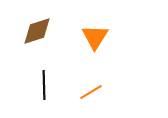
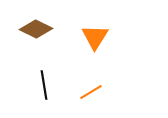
brown diamond: moved 1 px left, 2 px up; rotated 44 degrees clockwise
black line: rotated 8 degrees counterclockwise
